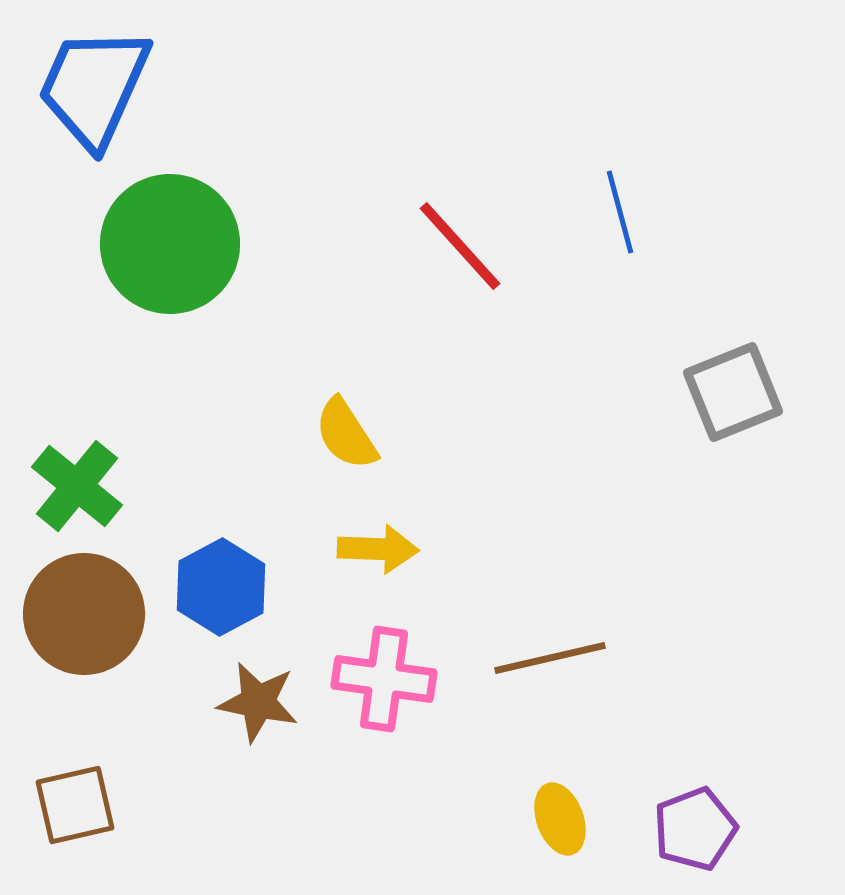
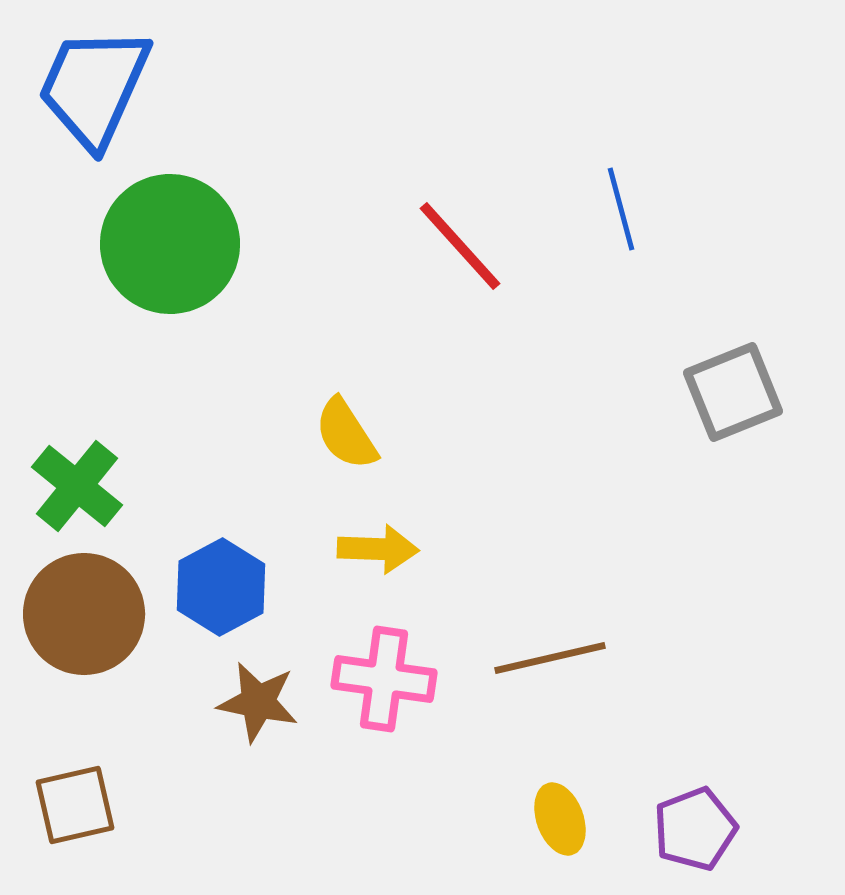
blue line: moved 1 px right, 3 px up
